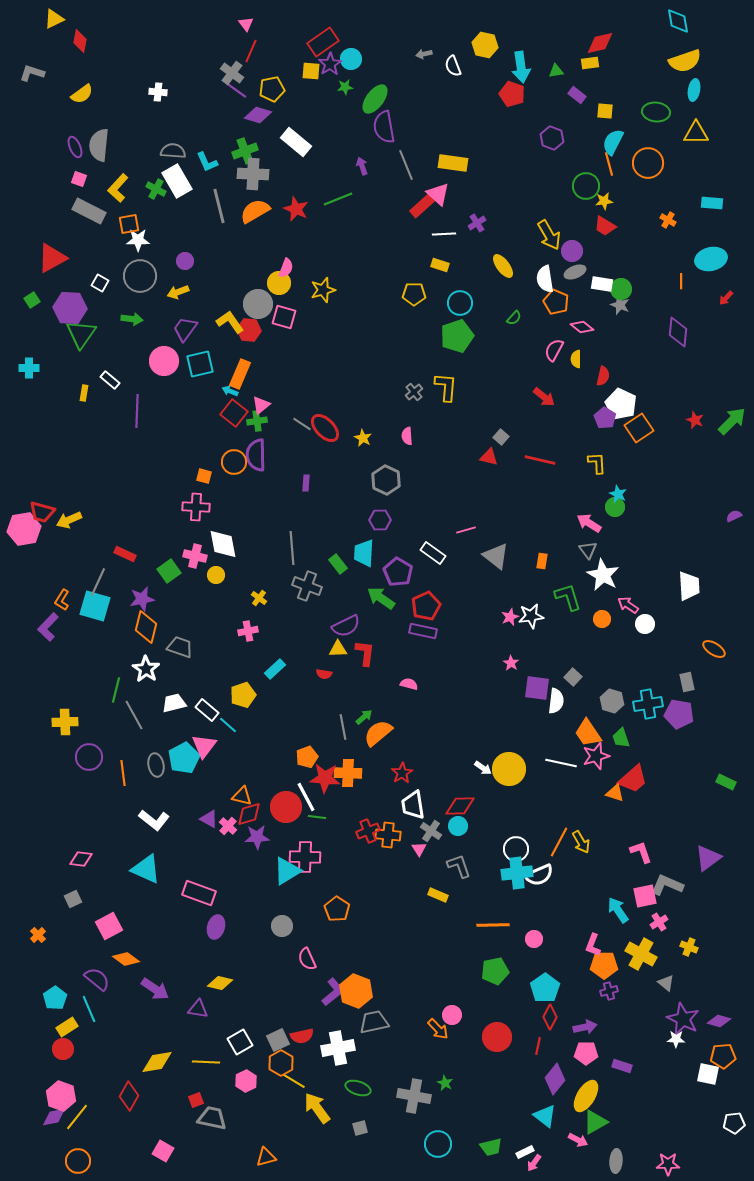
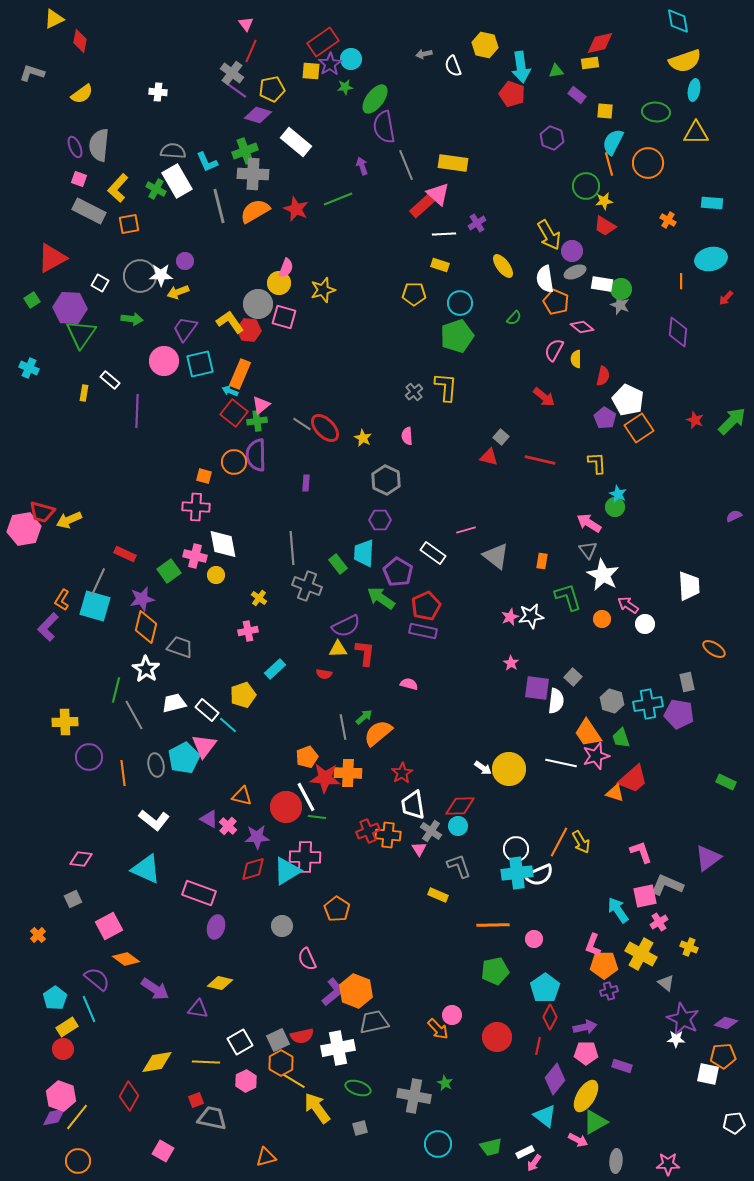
white star at (138, 240): moved 23 px right, 35 px down
cyan cross at (29, 368): rotated 24 degrees clockwise
white pentagon at (621, 404): moved 7 px right, 4 px up
red diamond at (249, 814): moved 4 px right, 55 px down
purple diamond at (719, 1021): moved 7 px right, 2 px down
